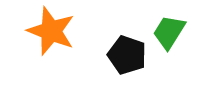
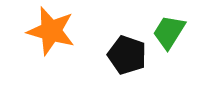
orange star: rotated 6 degrees counterclockwise
